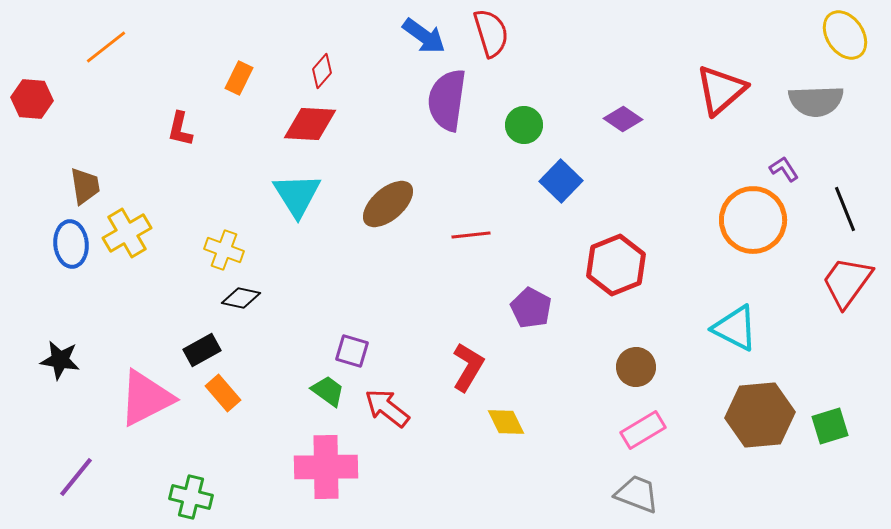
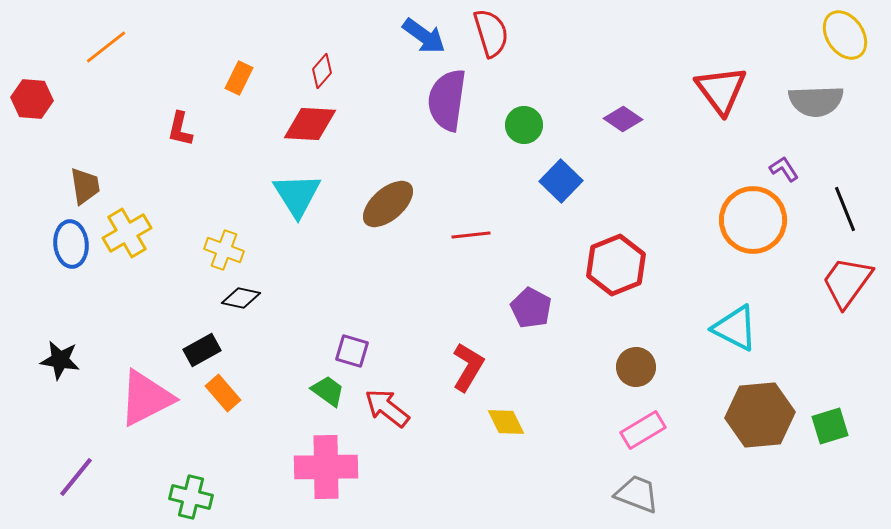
red triangle at (721, 90): rotated 26 degrees counterclockwise
